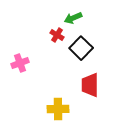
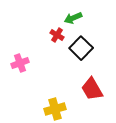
red trapezoid: moved 2 px right, 4 px down; rotated 30 degrees counterclockwise
yellow cross: moved 3 px left; rotated 15 degrees counterclockwise
